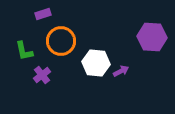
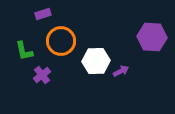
white hexagon: moved 2 px up; rotated 8 degrees counterclockwise
